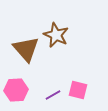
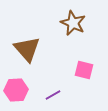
brown star: moved 17 px right, 12 px up
brown triangle: moved 1 px right
pink square: moved 6 px right, 20 px up
